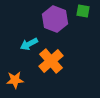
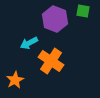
cyan arrow: moved 1 px up
orange cross: rotated 15 degrees counterclockwise
orange star: rotated 24 degrees counterclockwise
